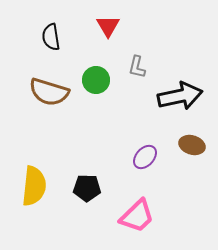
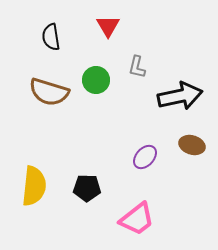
pink trapezoid: moved 3 px down; rotated 6 degrees clockwise
